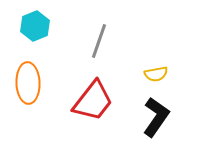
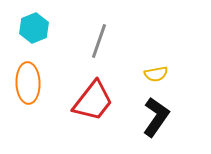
cyan hexagon: moved 1 px left, 2 px down
